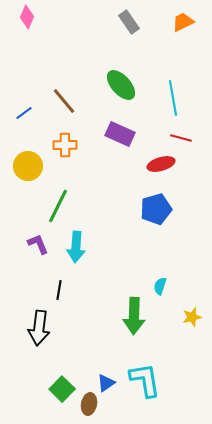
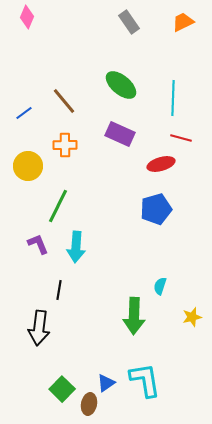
green ellipse: rotated 8 degrees counterclockwise
cyan line: rotated 12 degrees clockwise
